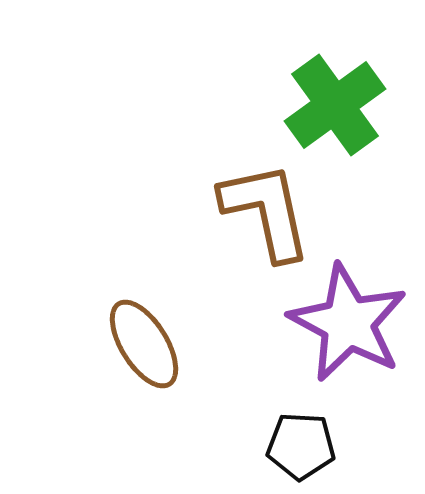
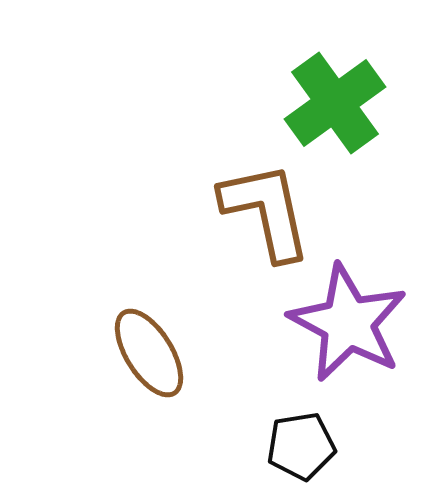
green cross: moved 2 px up
brown ellipse: moved 5 px right, 9 px down
black pentagon: rotated 12 degrees counterclockwise
